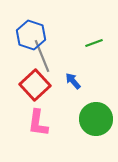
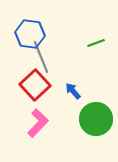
blue hexagon: moved 1 px left, 1 px up; rotated 12 degrees counterclockwise
green line: moved 2 px right
gray line: moved 1 px left, 1 px down
blue arrow: moved 10 px down
pink L-shape: rotated 144 degrees counterclockwise
